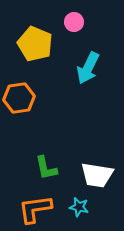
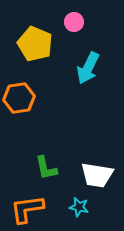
orange L-shape: moved 8 px left
